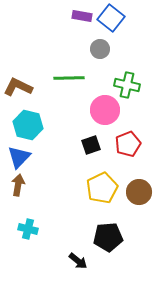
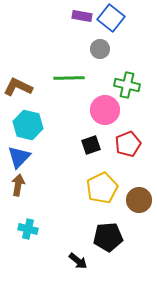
brown circle: moved 8 px down
